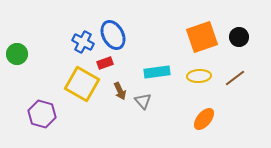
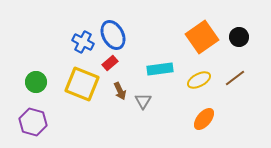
orange square: rotated 16 degrees counterclockwise
green circle: moved 19 px right, 28 px down
red rectangle: moved 5 px right; rotated 21 degrees counterclockwise
cyan rectangle: moved 3 px right, 3 px up
yellow ellipse: moved 4 px down; rotated 25 degrees counterclockwise
yellow square: rotated 8 degrees counterclockwise
gray triangle: rotated 12 degrees clockwise
purple hexagon: moved 9 px left, 8 px down
